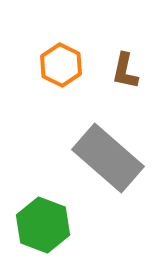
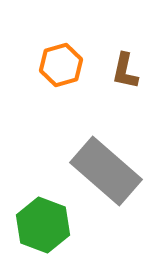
orange hexagon: rotated 18 degrees clockwise
gray rectangle: moved 2 px left, 13 px down
